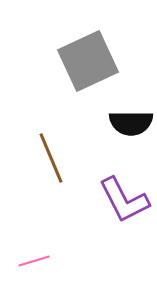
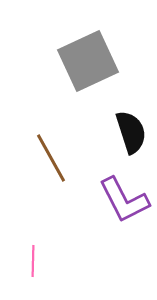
black semicircle: moved 9 px down; rotated 108 degrees counterclockwise
brown line: rotated 6 degrees counterclockwise
pink line: moved 1 px left; rotated 72 degrees counterclockwise
